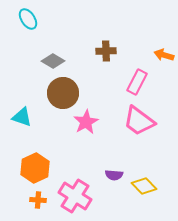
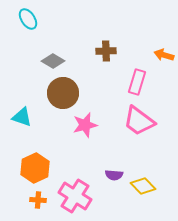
pink rectangle: rotated 10 degrees counterclockwise
pink star: moved 1 px left, 3 px down; rotated 15 degrees clockwise
yellow diamond: moved 1 px left
